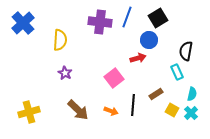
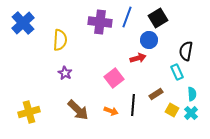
cyan semicircle: rotated 16 degrees counterclockwise
